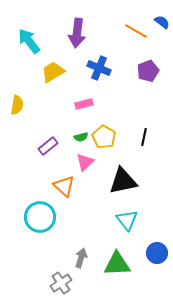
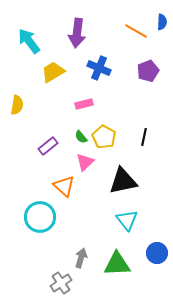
blue semicircle: rotated 56 degrees clockwise
green semicircle: rotated 64 degrees clockwise
